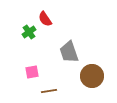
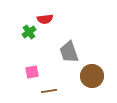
red semicircle: rotated 63 degrees counterclockwise
